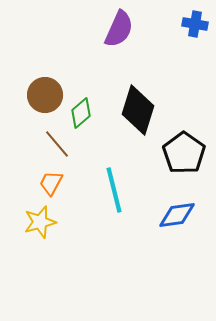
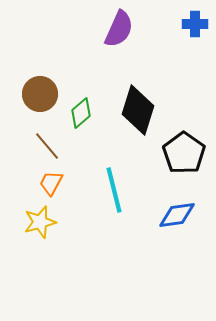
blue cross: rotated 10 degrees counterclockwise
brown circle: moved 5 px left, 1 px up
brown line: moved 10 px left, 2 px down
